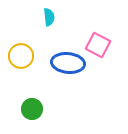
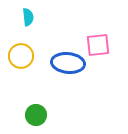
cyan semicircle: moved 21 px left
pink square: rotated 35 degrees counterclockwise
green circle: moved 4 px right, 6 px down
